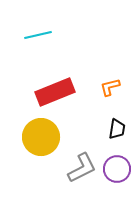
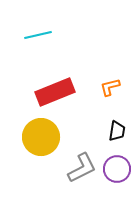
black trapezoid: moved 2 px down
